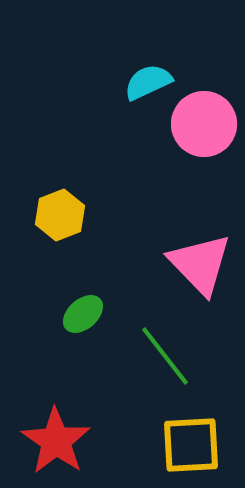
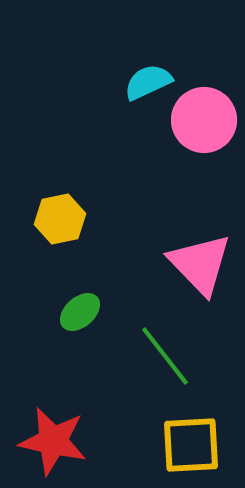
pink circle: moved 4 px up
yellow hexagon: moved 4 px down; rotated 9 degrees clockwise
green ellipse: moved 3 px left, 2 px up
red star: moved 3 px left; rotated 22 degrees counterclockwise
